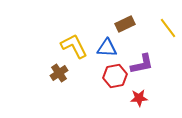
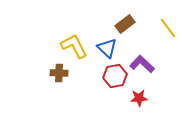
brown rectangle: rotated 12 degrees counterclockwise
blue triangle: rotated 40 degrees clockwise
purple L-shape: rotated 125 degrees counterclockwise
brown cross: rotated 36 degrees clockwise
